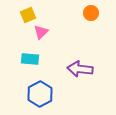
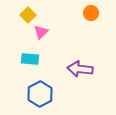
yellow square: rotated 21 degrees counterclockwise
